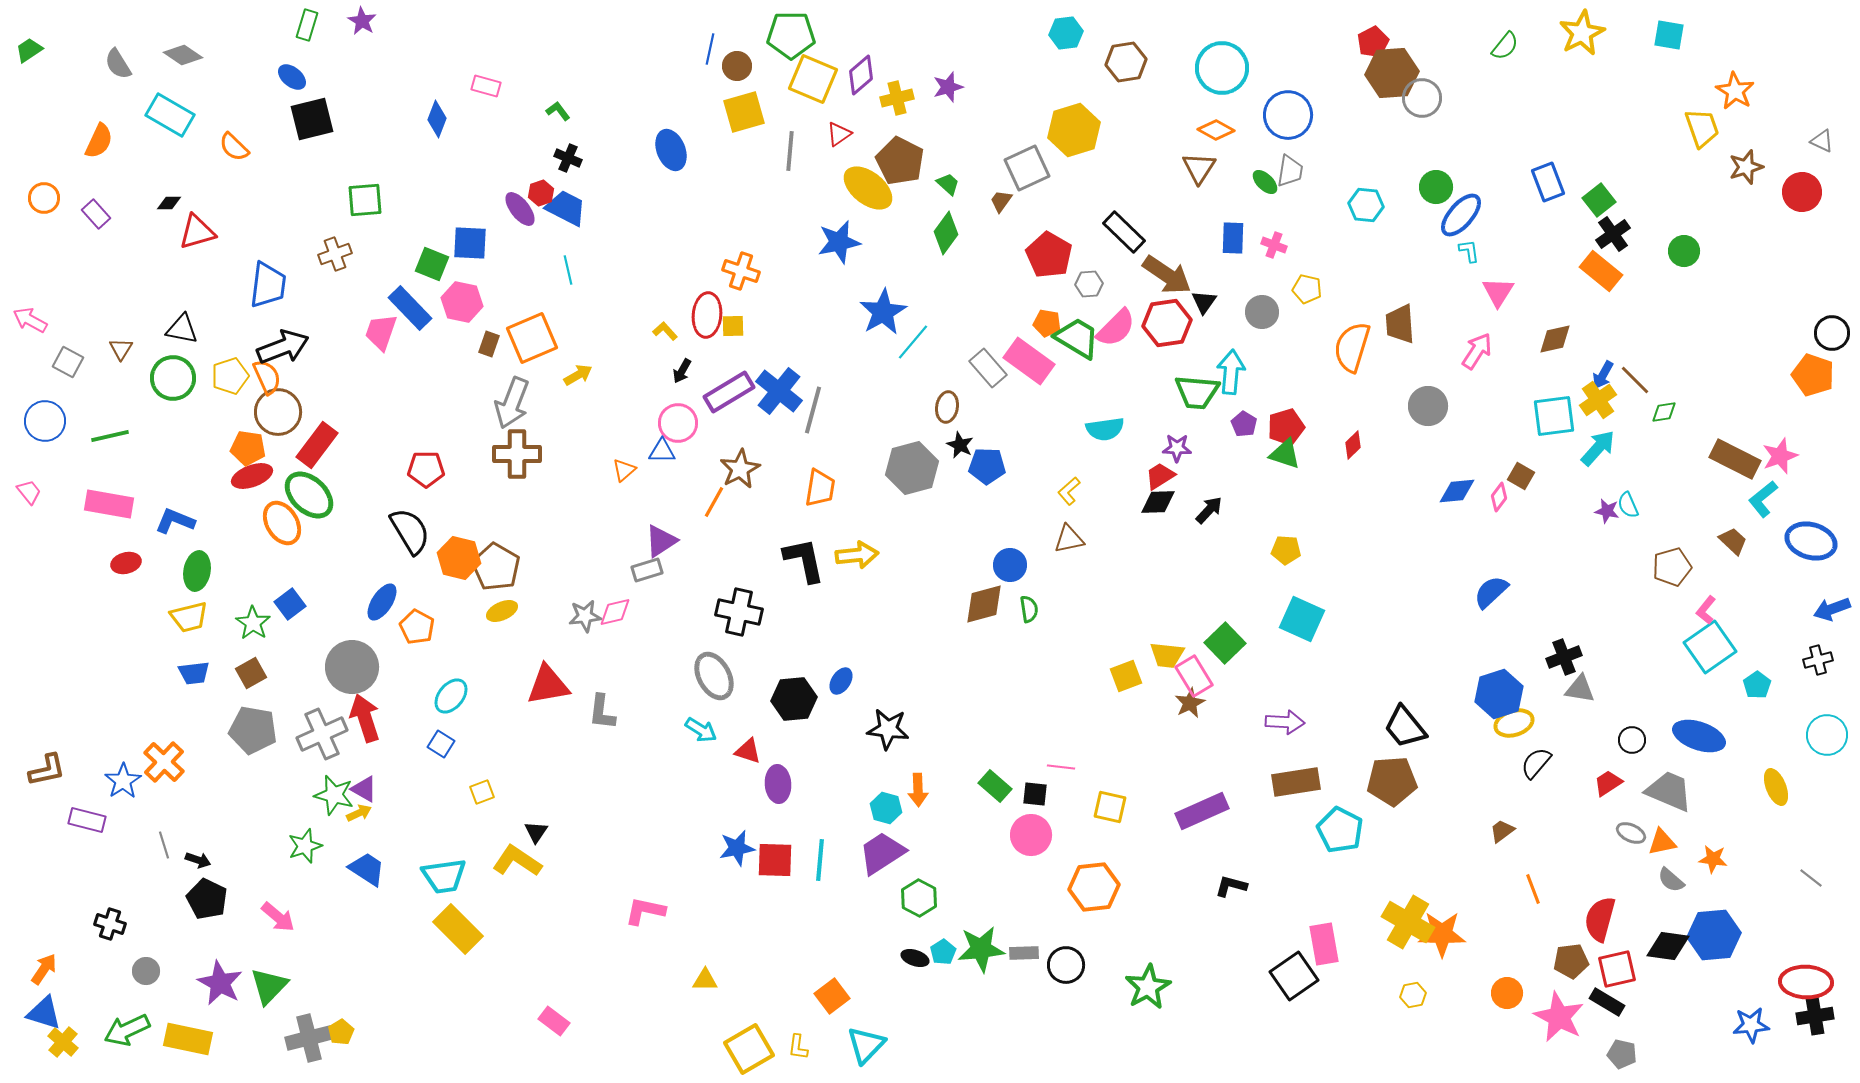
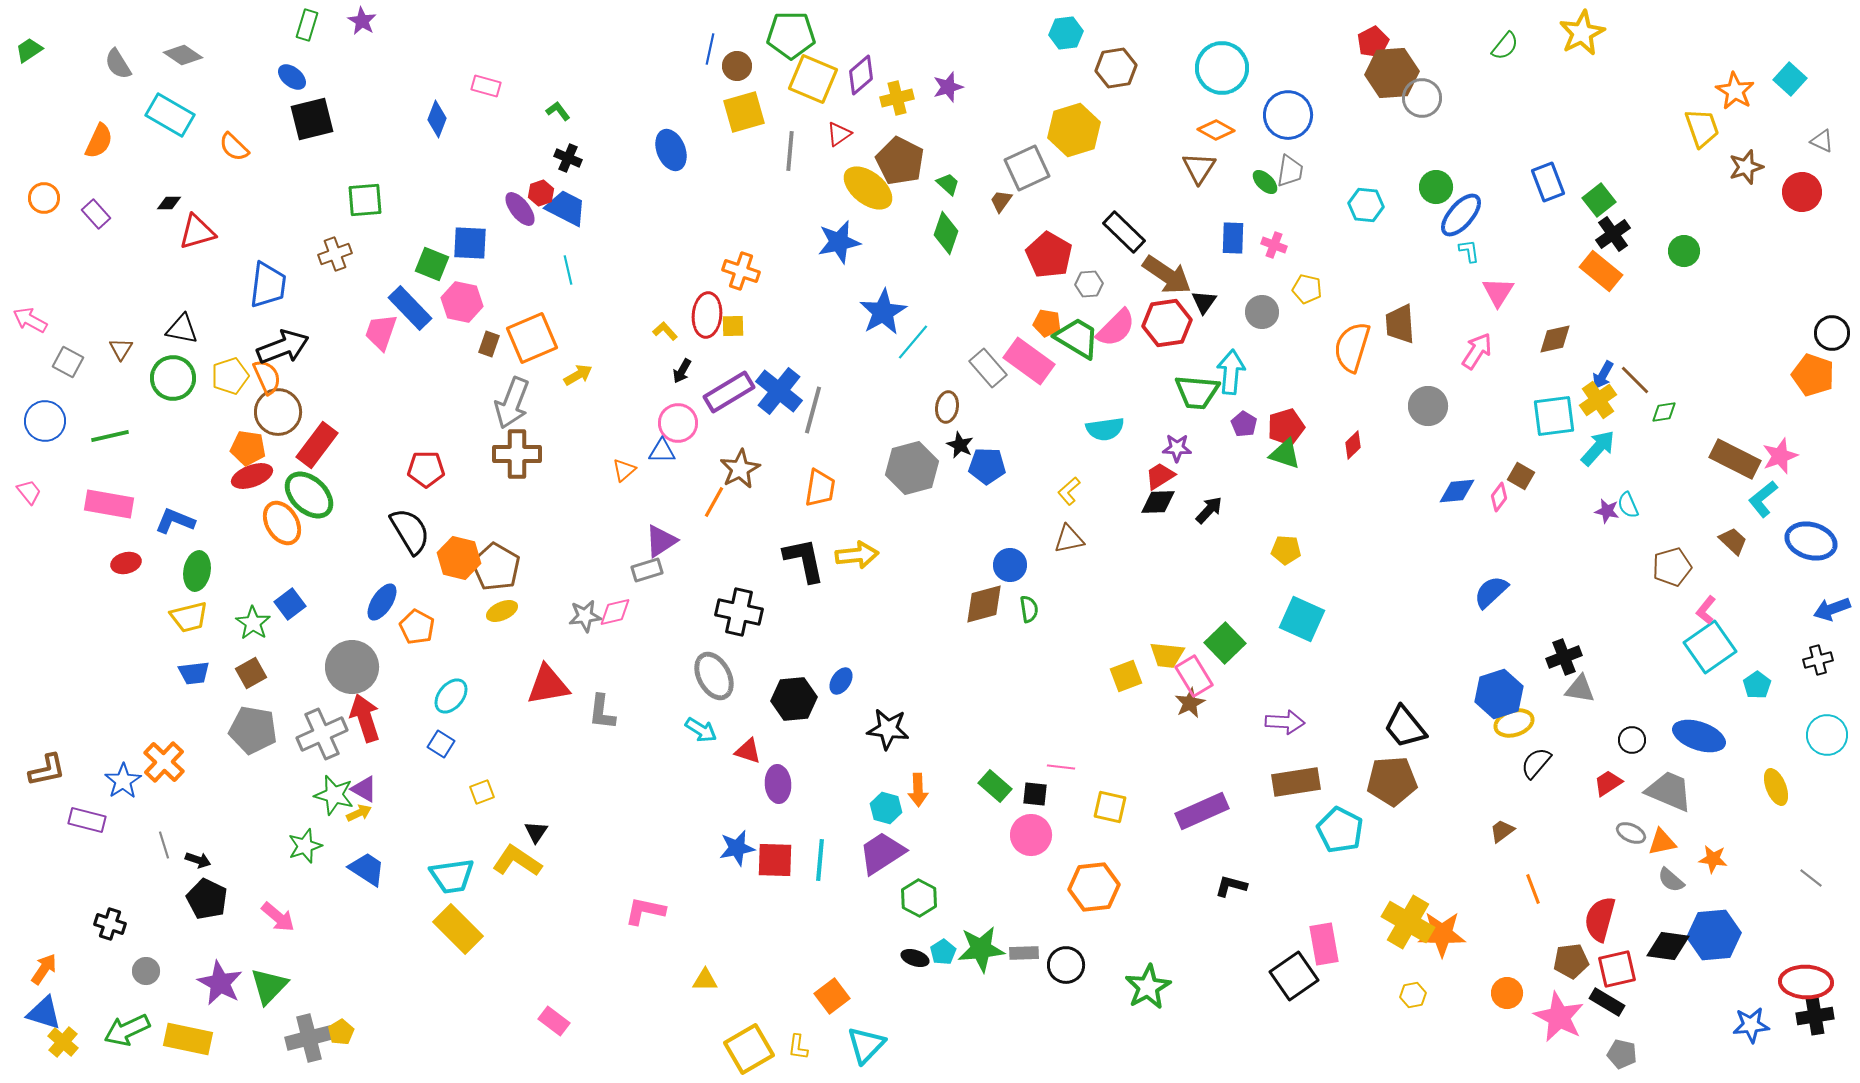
cyan square at (1669, 35): moved 121 px right, 44 px down; rotated 32 degrees clockwise
brown hexagon at (1126, 62): moved 10 px left, 6 px down
green diamond at (946, 233): rotated 18 degrees counterclockwise
cyan trapezoid at (444, 876): moved 8 px right
